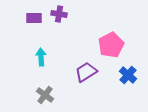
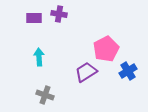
pink pentagon: moved 5 px left, 4 px down
cyan arrow: moved 2 px left
blue cross: moved 4 px up; rotated 18 degrees clockwise
gray cross: rotated 18 degrees counterclockwise
